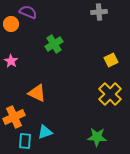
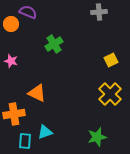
pink star: rotated 16 degrees counterclockwise
orange cross: moved 3 px up; rotated 15 degrees clockwise
green star: rotated 18 degrees counterclockwise
